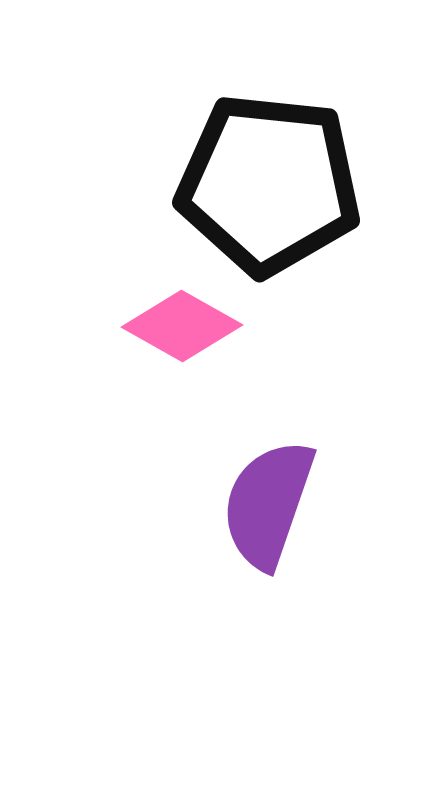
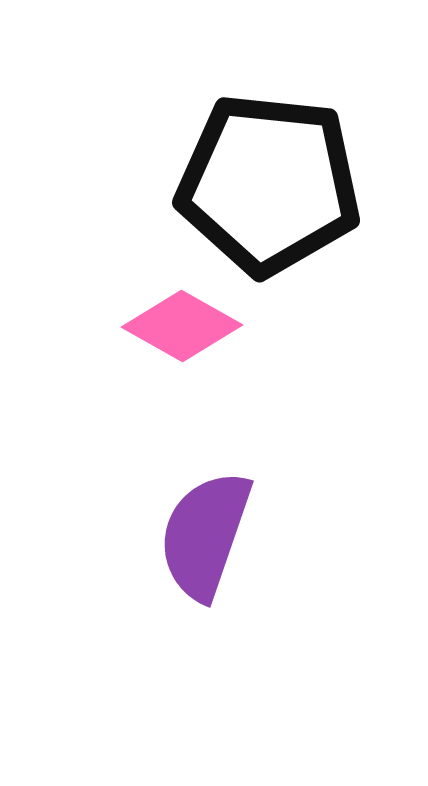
purple semicircle: moved 63 px left, 31 px down
